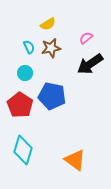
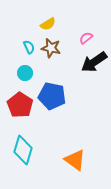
brown star: rotated 24 degrees clockwise
black arrow: moved 4 px right, 2 px up
